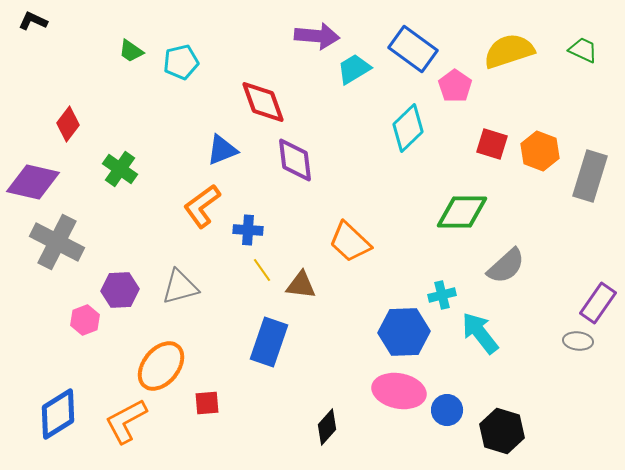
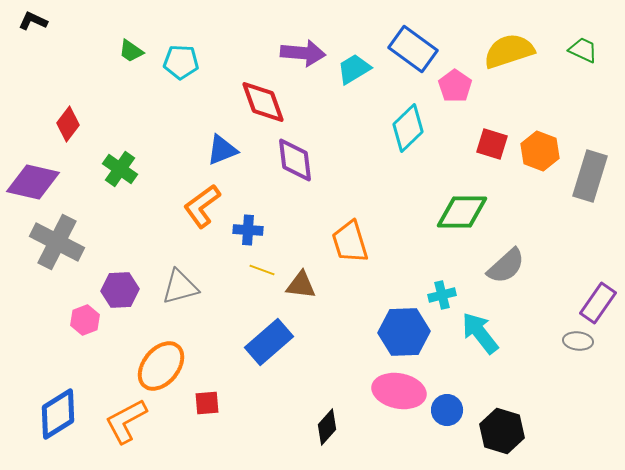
purple arrow at (317, 36): moved 14 px left, 17 px down
cyan pentagon at (181, 62): rotated 16 degrees clockwise
orange trapezoid at (350, 242): rotated 30 degrees clockwise
yellow line at (262, 270): rotated 35 degrees counterclockwise
blue rectangle at (269, 342): rotated 30 degrees clockwise
